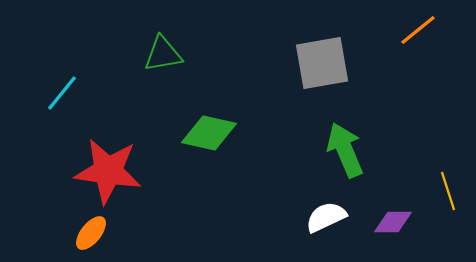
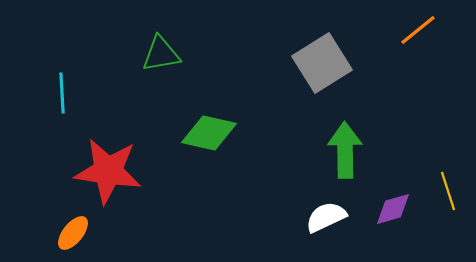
green triangle: moved 2 px left
gray square: rotated 22 degrees counterclockwise
cyan line: rotated 42 degrees counterclockwise
green arrow: rotated 22 degrees clockwise
purple diamond: moved 13 px up; rotated 15 degrees counterclockwise
orange ellipse: moved 18 px left
